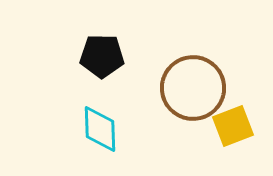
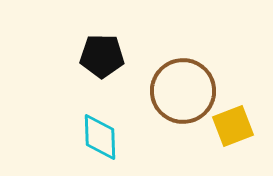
brown circle: moved 10 px left, 3 px down
cyan diamond: moved 8 px down
